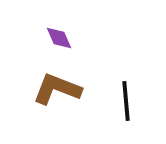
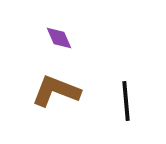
brown L-shape: moved 1 px left, 2 px down
